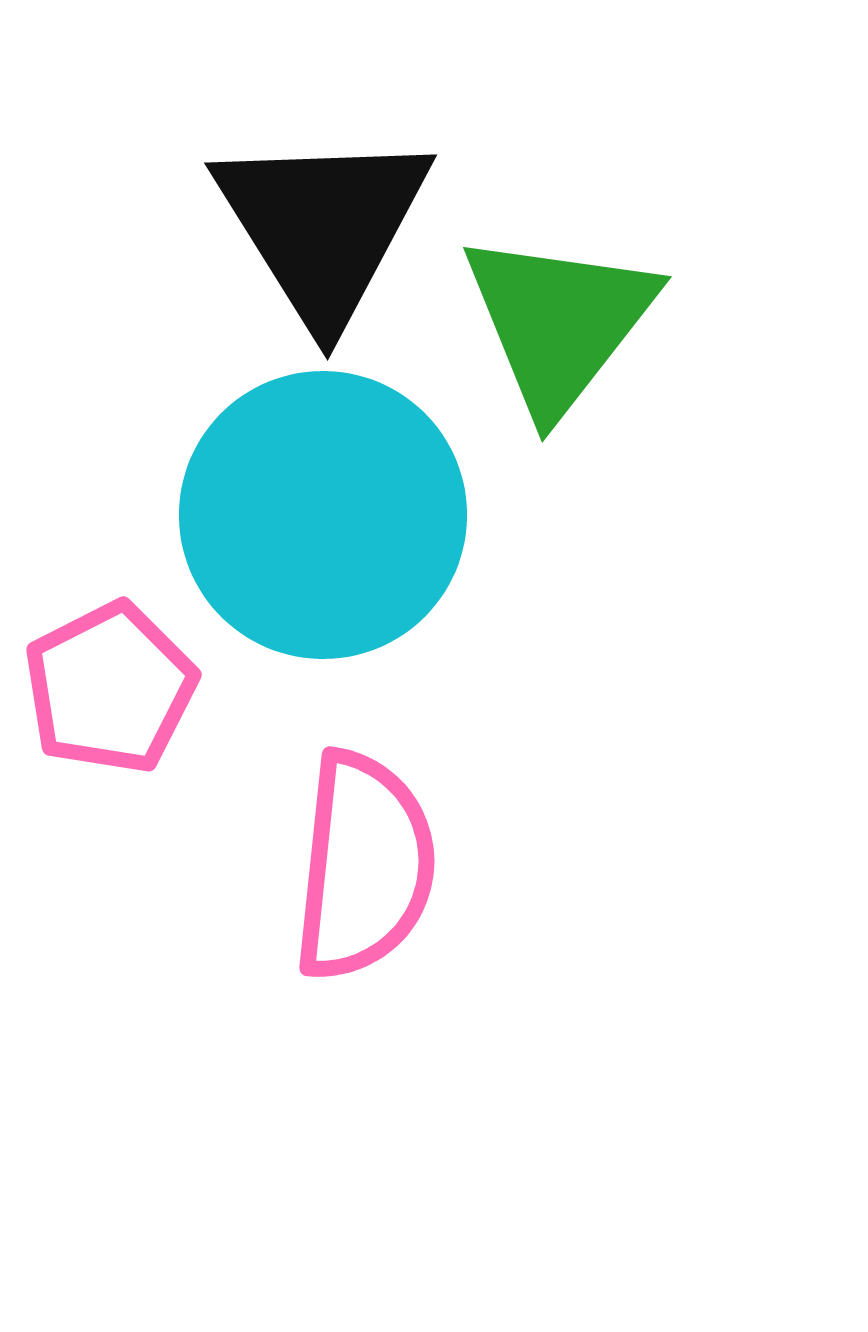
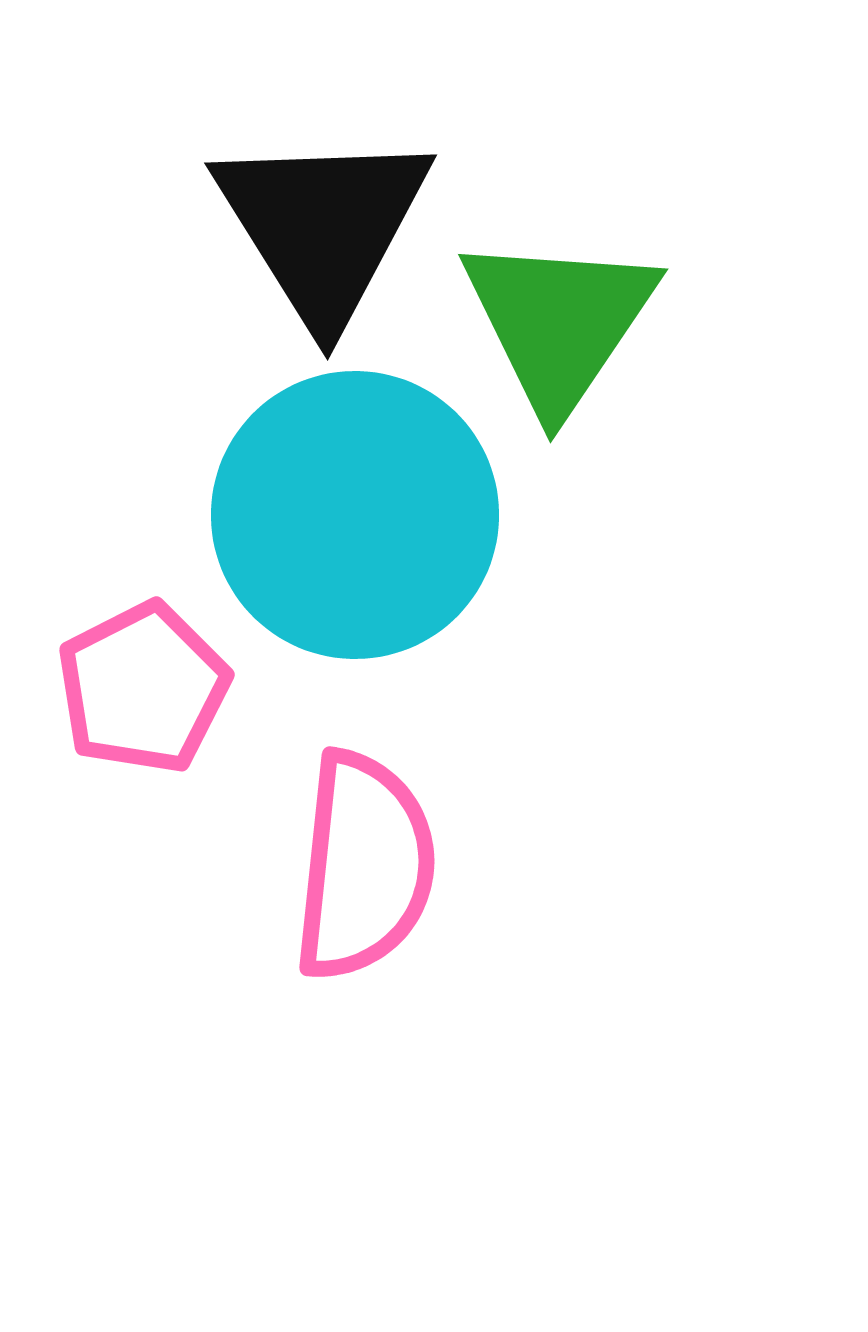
green triangle: rotated 4 degrees counterclockwise
cyan circle: moved 32 px right
pink pentagon: moved 33 px right
